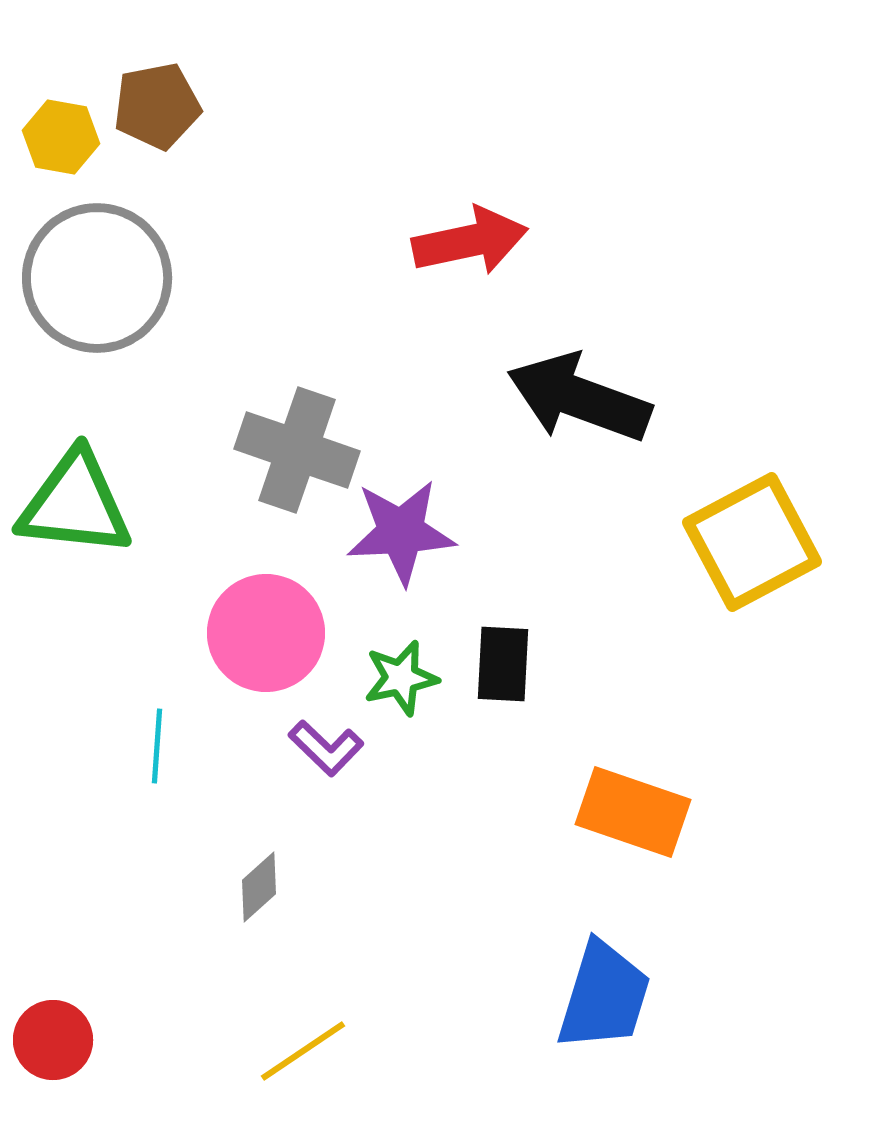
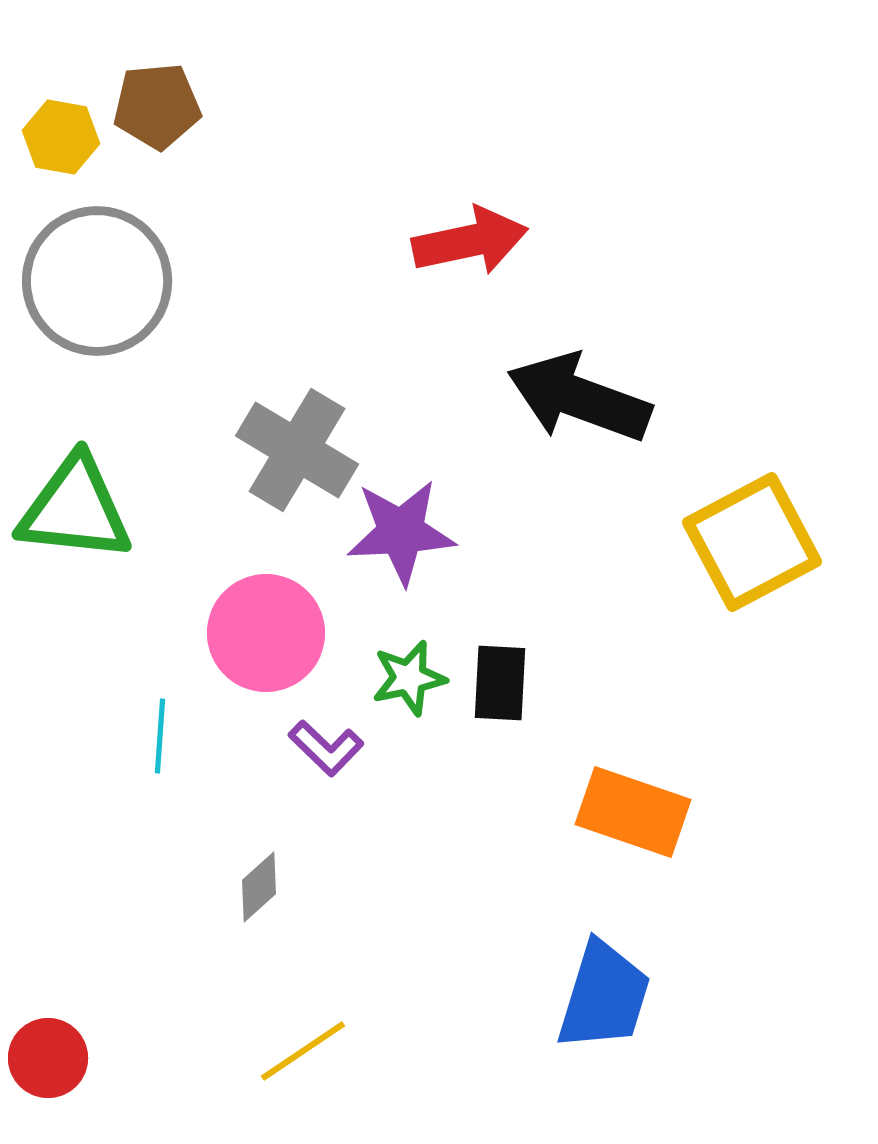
brown pentagon: rotated 6 degrees clockwise
gray circle: moved 3 px down
gray cross: rotated 12 degrees clockwise
green triangle: moved 5 px down
black rectangle: moved 3 px left, 19 px down
green star: moved 8 px right
cyan line: moved 3 px right, 10 px up
red circle: moved 5 px left, 18 px down
